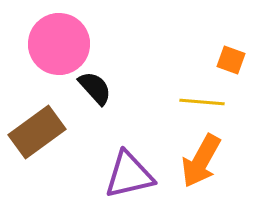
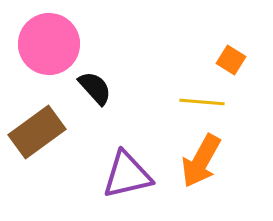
pink circle: moved 10 px left
orange square: rotated 12 degrees clockwise
purple triangle: moved 2 px left
